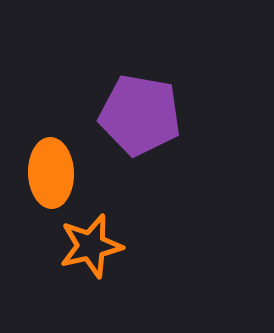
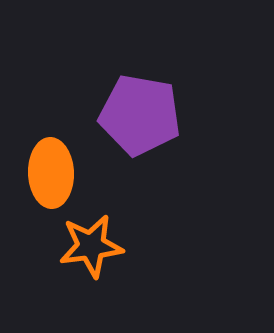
orange star: rotated 6 degrees clockwise
